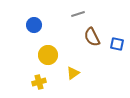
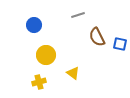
gray line: moved 1 px down
brown semicircle: moved 5 px right
blue square: moved 3 px right
yellow circle: moved 2 px left
yellow triangle: rotated 48 degrees counterclockwise
